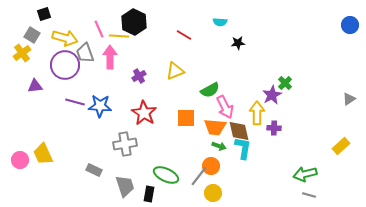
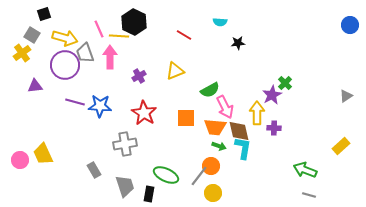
gray triangle at (349, 99): moved 3 px left, 3 px up
gray rectangle at (94, 170): rotated 35 degrees clockwise
green arrow at (305, 174): moved 4 px up; rotated 35 degrees clockwise
